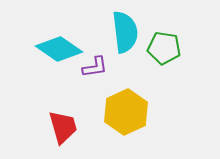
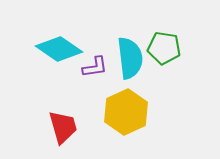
cyan semicircle: moved 5 px right, 26 px down
